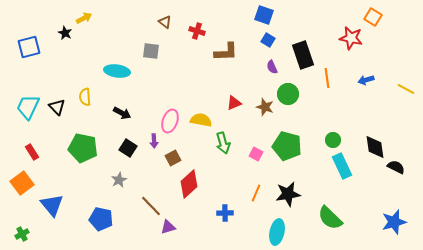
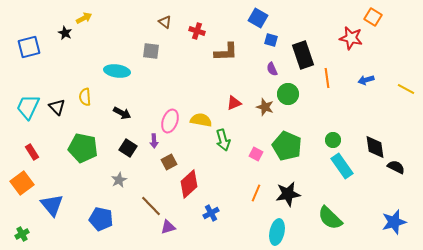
blue square at (264, 15): moved 6 px left, 3 px down; rotated 12 degrees clockwise
blue square at (268, 40): moved 3 px right; rotated 16 degrees counterclockwise
purple semicircle at (272, 67): moved 2 px down
green arrow at (223, 143): moved 3 px up
green pentagon at (287, 146): rotated 8 degrees clockwise
brown square at (173, 158): moved 4 px left, 4 px down
cyan rectangle at (342, 166): rotated 10 degrees counterclockwise
blue cross at (225, 213): moved 14 px left; rotated 28 degrees counterclockwise
